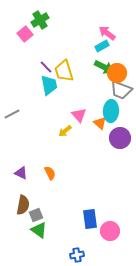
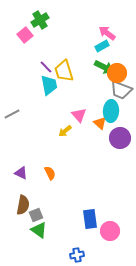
pink square: moved 1 px down
